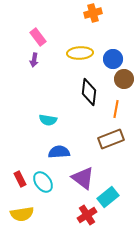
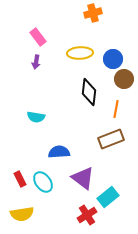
purple arrow: moved 2 px right, 2 px down
cyan semicircle: moved 12 px left, 3 px up
